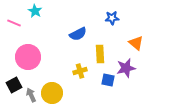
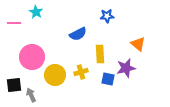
cyan star: moved 1 px right, 1 px down
blue star: moved 5 px left, 2 px up
pink line: rotated 24 degrees counterclockwise
orange triangle: moved 2 px right, 1 px down
pink circle: moved 4 px right
yellow cross: moved 1 px right, 1 px down
blue square: moved 1 px up
black square: rotated 21 degrees clockwise
yellow circle: moved 3 px right, 18 px up
